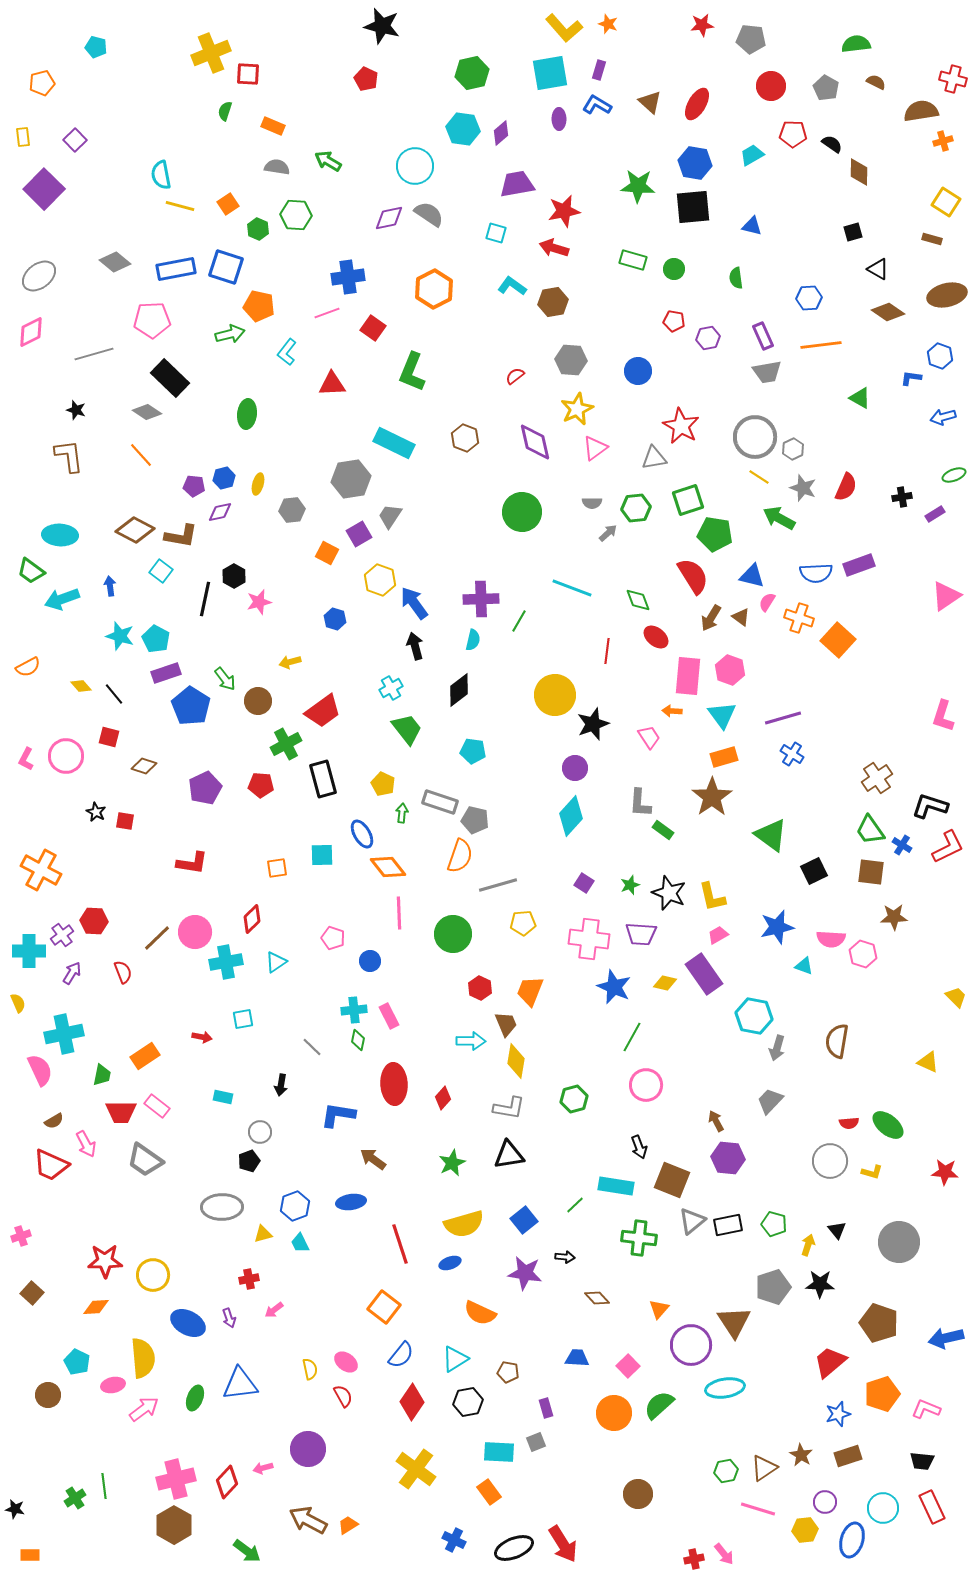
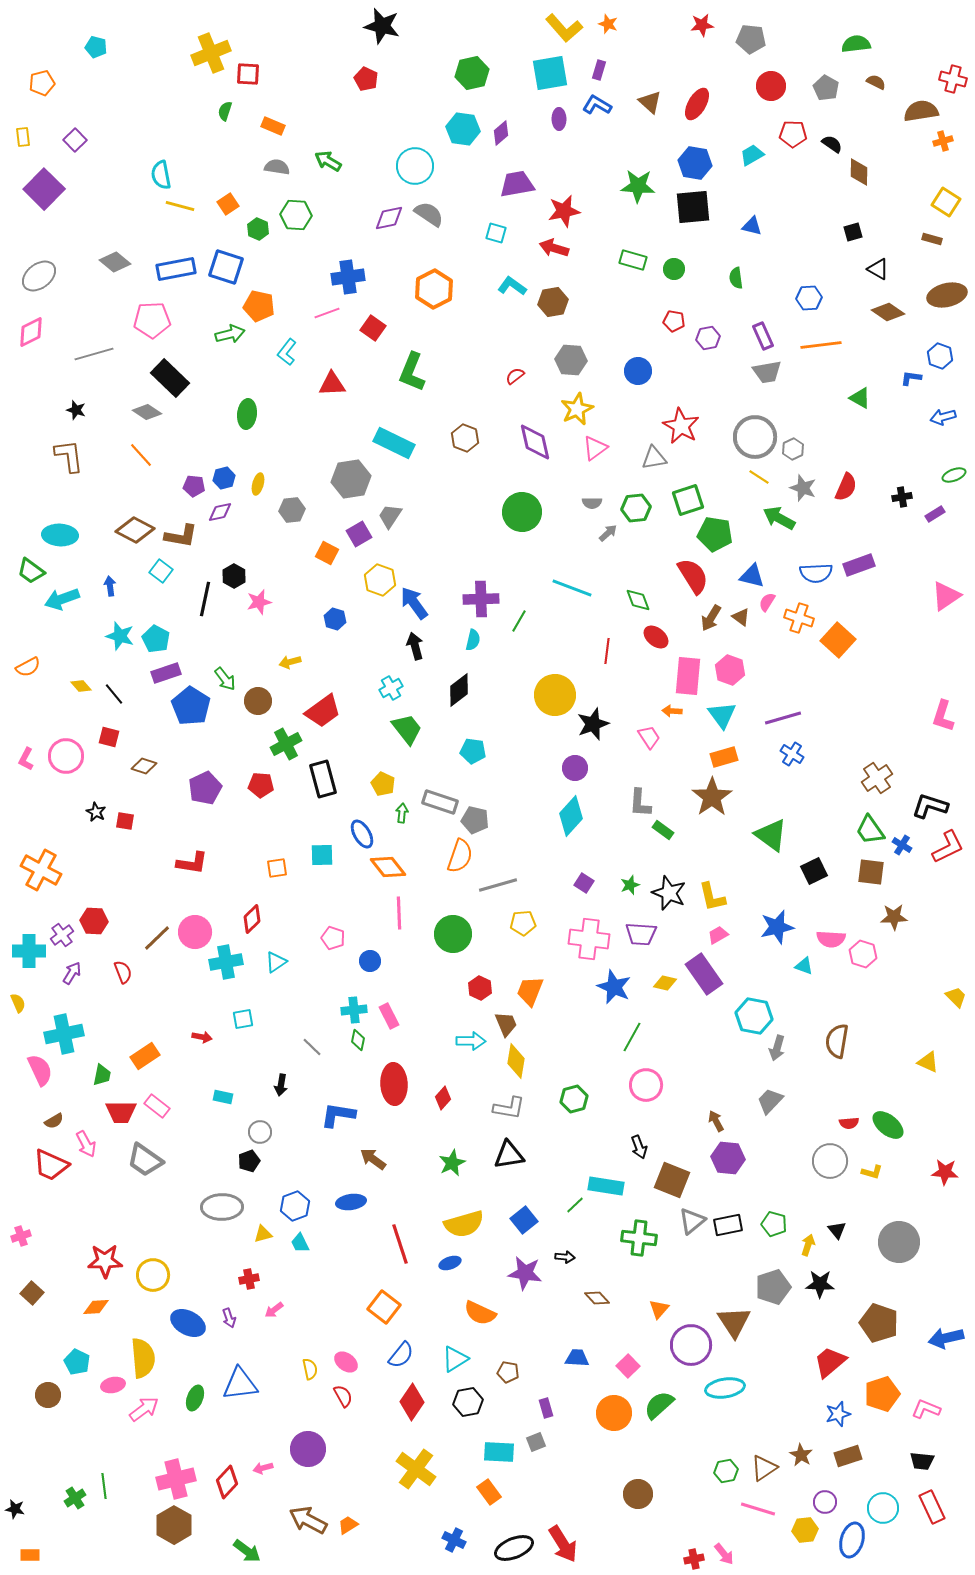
cyan rectangle at (616, 1186): moved 10 px left
